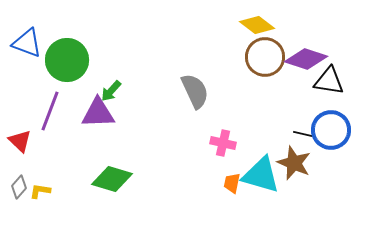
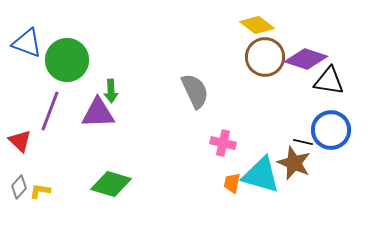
green arrow: rotated 45 degrees counterclockwise
black line: moved 8 px down
green diamond: moved 1 px left, 5 px down
